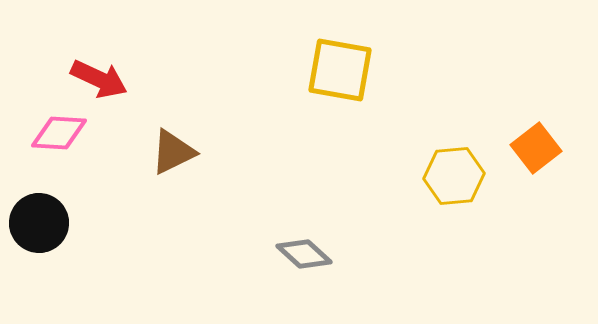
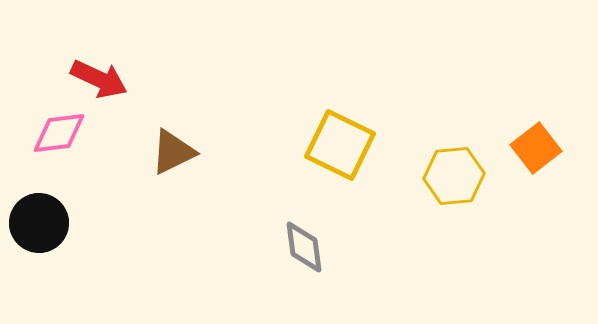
yellow square: moved 75 px down; rotated 16 degrees clockwise
pink diamond: rotated 10 degrees counterclockwise
gray diamond: moved 7 px up; rotated 40 degrees clockwise
